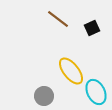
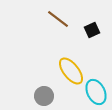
black square: moved 2 px down
